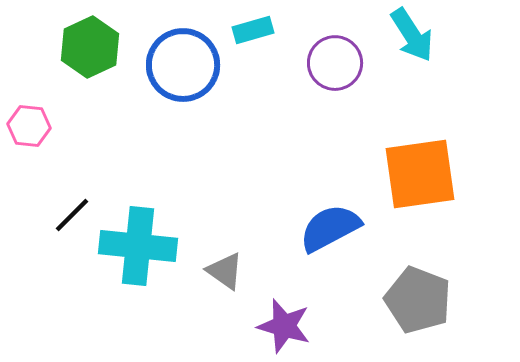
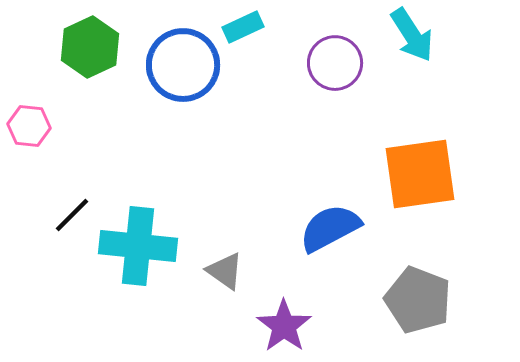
cyan rectangle: moved 10 px left, 3 px up; rotated 9 degrees counterclockwise
purple star: rotated 20 degrees clockwise
